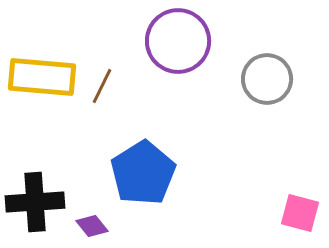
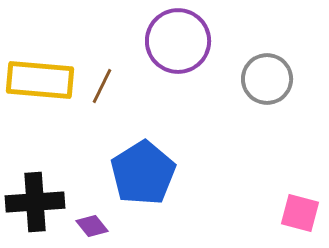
yellow rectangle: moved 2 px left, 3 px down
